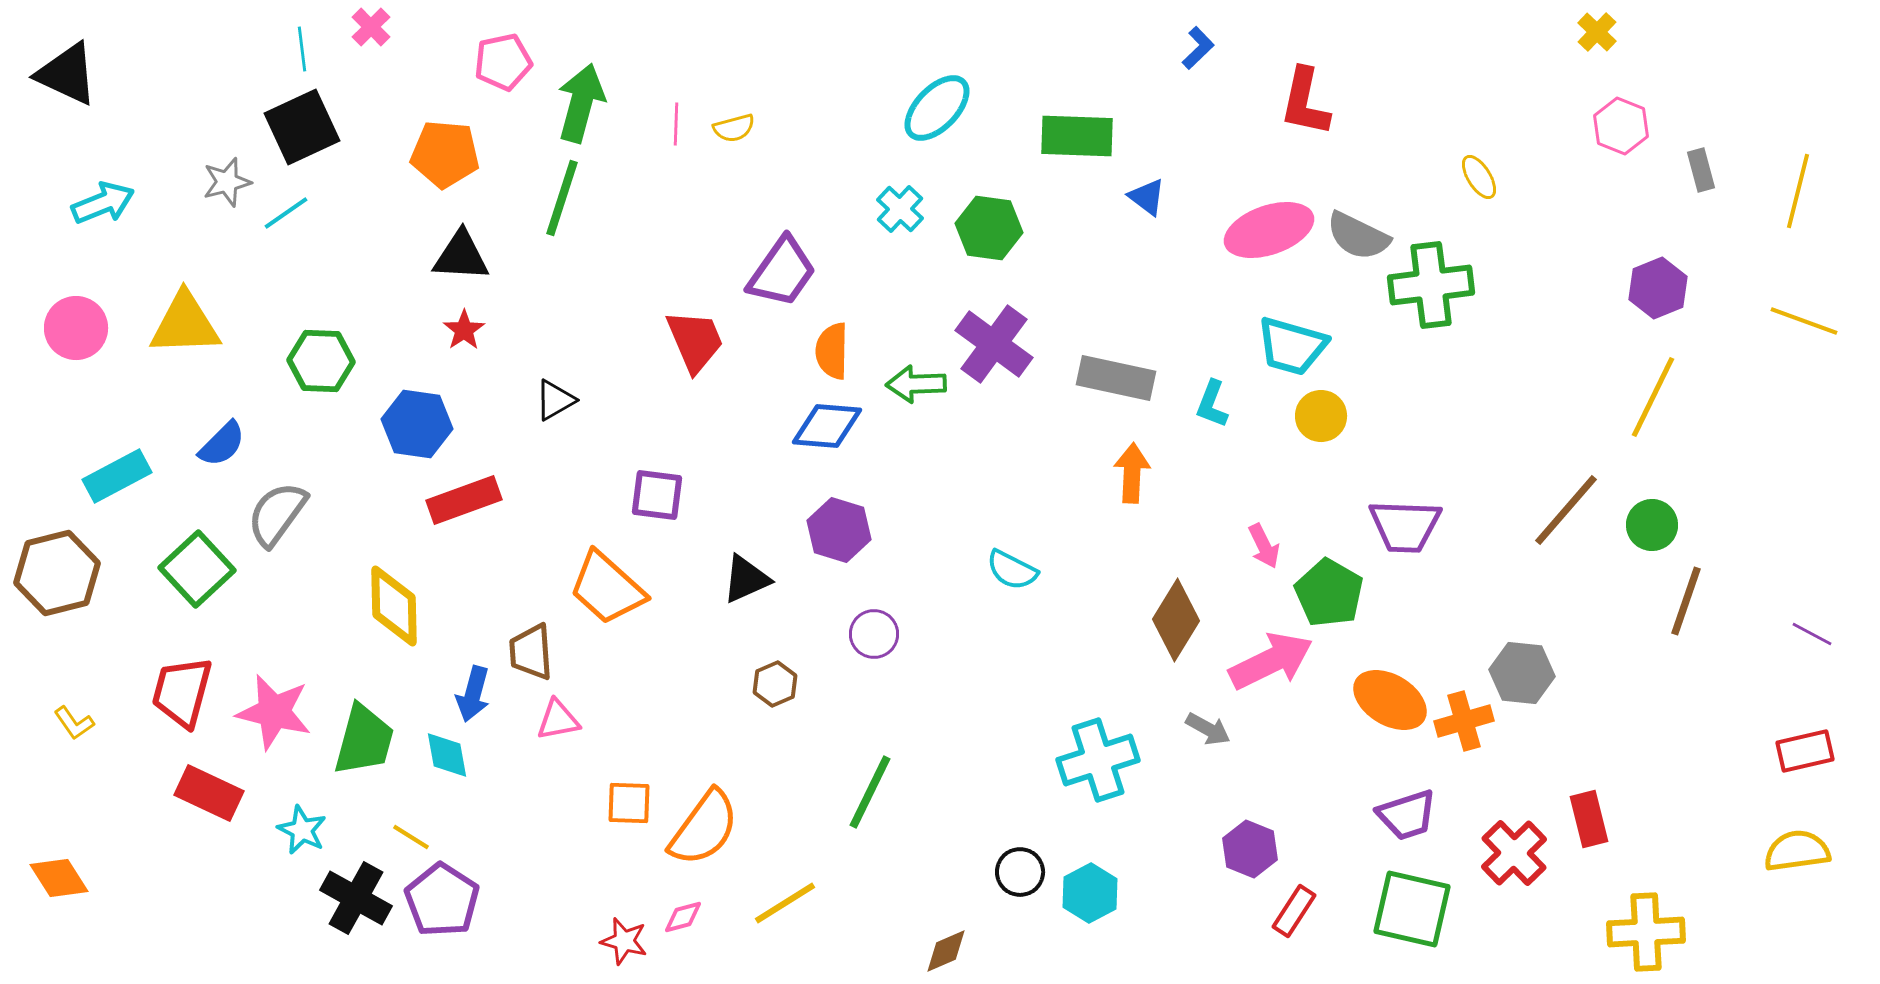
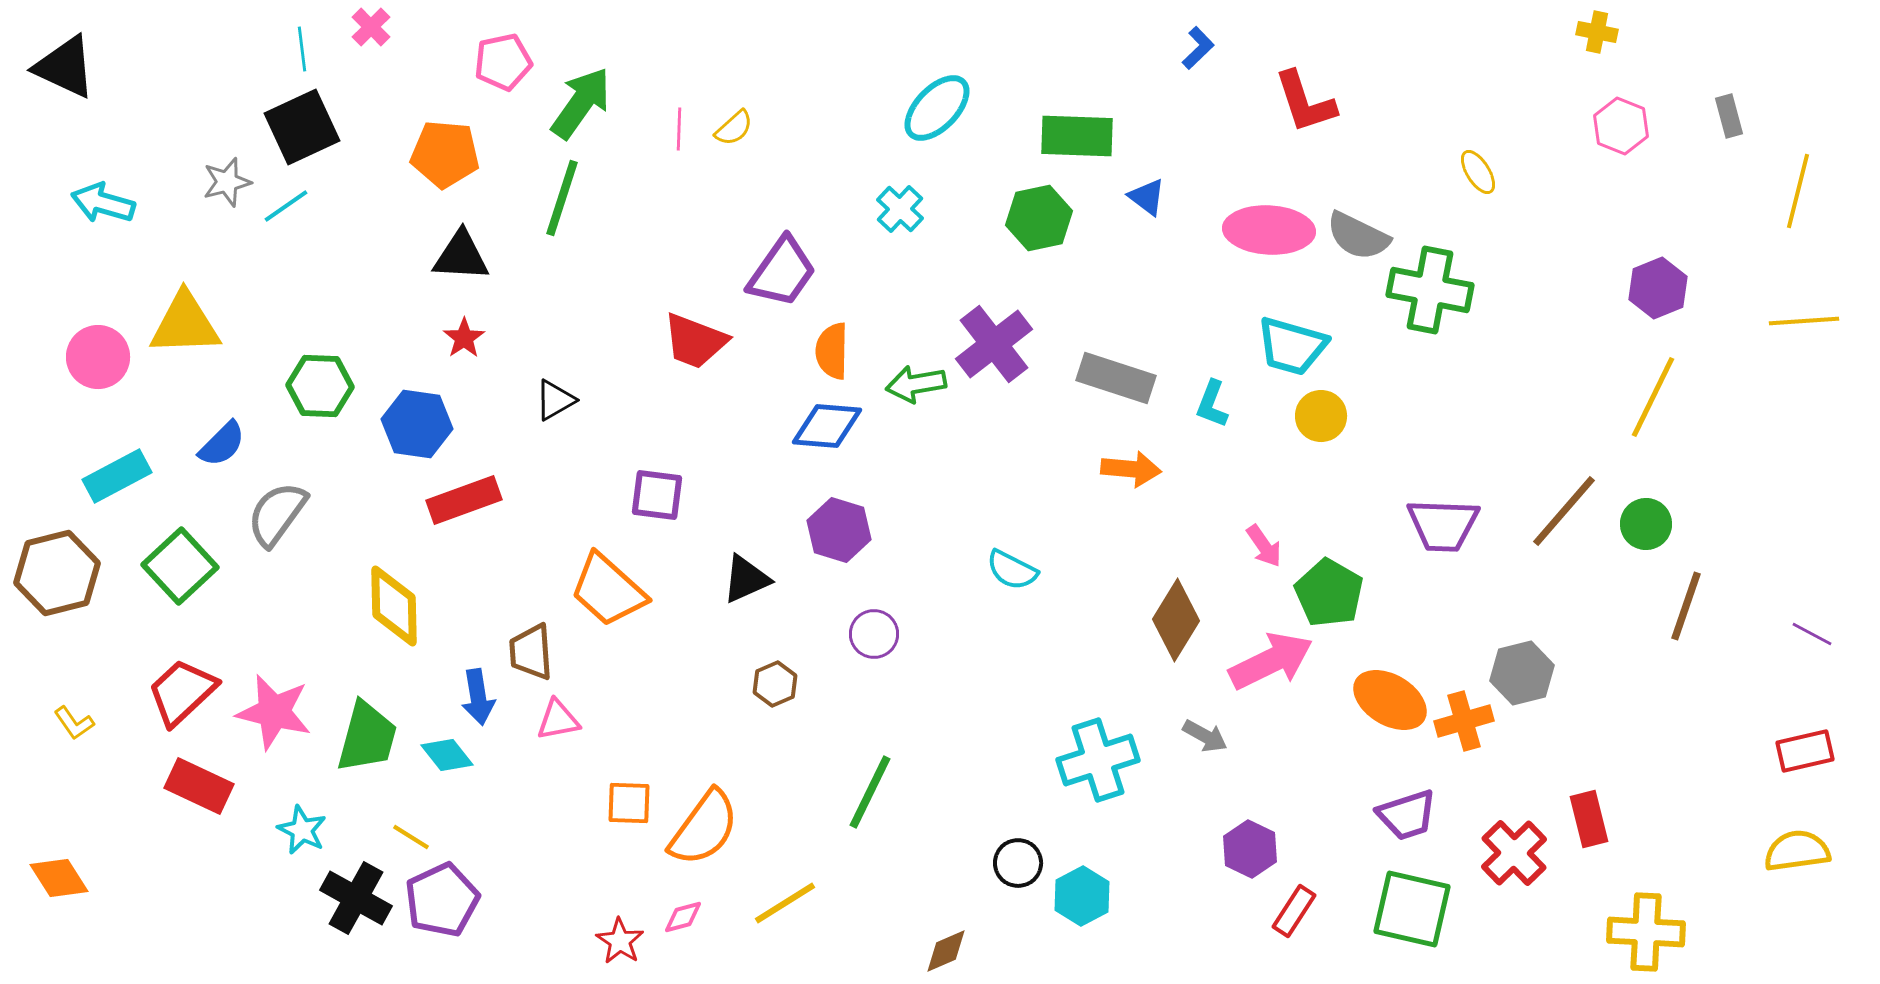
yellow cross at (1597, 32): rotated 33 degrees counterclockwise
black triangle at (67, 74): moved 2 px left, 7 px up
red L-shape at (1305, 102): rotated 30 degrees counterclockwise
green arrow at (581, 103): rotated 20 degrees clockwise
pink line at (676, 124): moved 3 px right, 5 px down
yellow semicircle at (734, 128): rotated 27 degrees counterclockwise
gray rectangle at (1701, 170): moved 28 px right, 54 px up
yellow ellipse at (1479, 177): moved 1 px left, 5 px up
cyan arrow at (103, 203): rotated 142 degrees counterclockwise
cyan line at (286, 213): moved 7 px up
green hexagon at (989, 228): moved 50 px right, 10 px up; rotated 20 degrees counterclockwise
pink ellipse at (1269, 230): rotated 22 degrees clockwise
green cross at (1431, 285): moved 1 px left, 5 px down; rotated 18 degrees clockwise
yellow line at (1804, 321): rotated 24 degrees counterclockwise
pink circle at (76, 328): moved 22 px right, 29 px down
red star at (464, 330): moved 8 px down
red trapezoid at (695, 341): rotated 134 degrees clockwise
purple cross at (994, 344): rotated 16 degrees clockwise
green hexagon at (321, 361): moved 1 px left, 25 px down
gray rectangle at (1116, 378): rotated 6 degrees clockwise
green arrow at (916, 384): rotated 8 degrees counterclockwise
orange arrow at (1132, 473): moved 1 px left, 4 px up; rotated 92 degrees clockwise
brown line at (1566, 510): moved 2 px left, 1 px down
green circle at (1652, 525): moved 6 px left, 1 px up
purple trapezoid at (1405, 526): moved 38 px right, 1 px up
pink arrow at (1264, 546): rotated 9 degrees counterclockwise
green square at (197, 569): moved 17 px left, 3 px up
orange trapezoid at (607, 588): moved 1 px right, 2 px down
brown line at (1686, 601): moved 5 px down
gray hexagon at (1522, 673): rotated 20 degrees counterclockwise
red trapezoid at (182, 692): rotated 32 degrees clockwise
blue arrow at (473, 694): moved 5 px right, 3 px down; rotated 24 degrees counterclockwise
gray arrow at (1208, 729): moved 3 px left, 7 px down
green trapezoid at (364, 740): moved 3 px right, 3 px up
cyan diamond at (447, 755): rotated 28 degrees counterclockwise
red rectangle at (209, 793): moved 10 px left, 7 px up
purple hexagon at (1250, 849): rotated 4 degrees clockwise
black circle at (1020, 872): moved 2 px left, 9 px up
cyan hexagon at (1090, 893): moved 8 px left, 3 px down
purple pentagon at (442, 900): rotated 14 degrees clockwise
yellow cross at (1646, 932): rotated 6 degrees clockwise
red star at (624, 941): moved 4 px left; rotated 18 degrees clockwise
